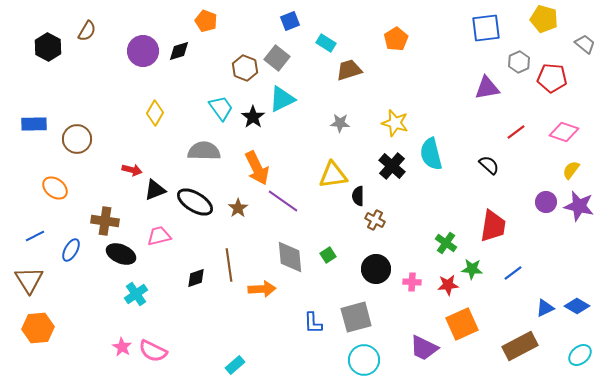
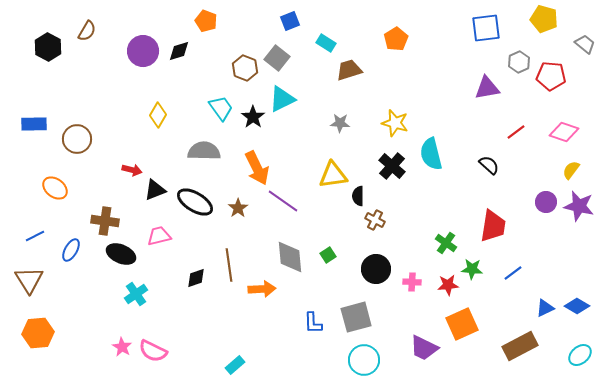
red pentagon at (552, 78): moved 1 px left, 2 px up
yellow diamond at (155, 113): moved 3 px right, 2 px down
orange hexagon at (38, 328): moved 5 px down
